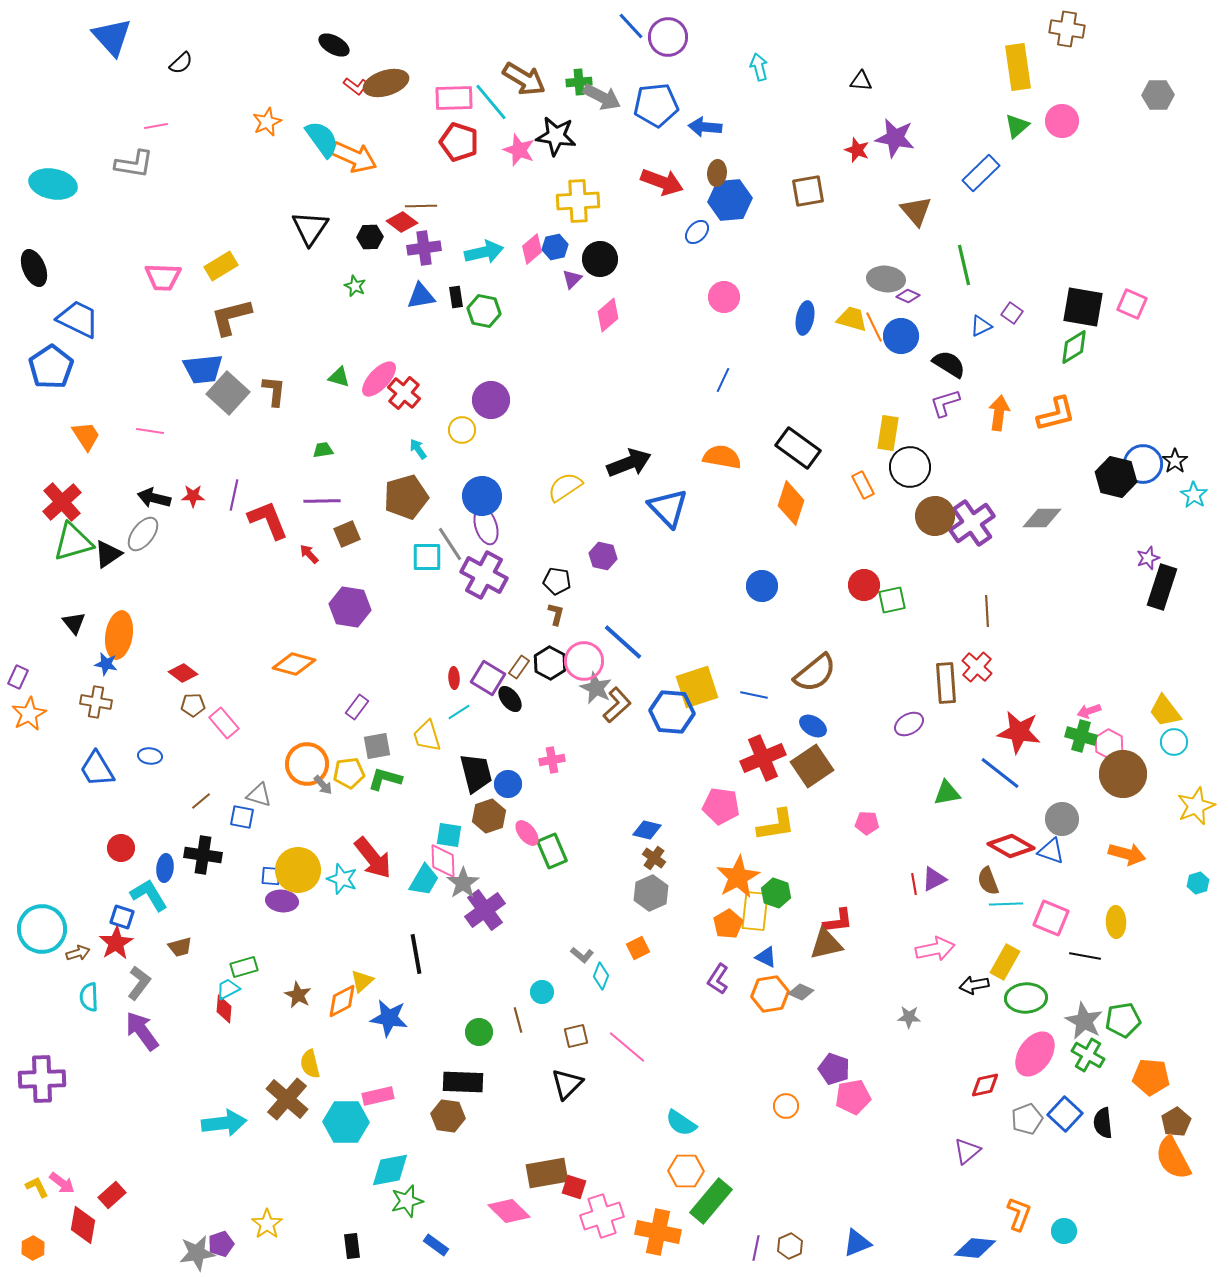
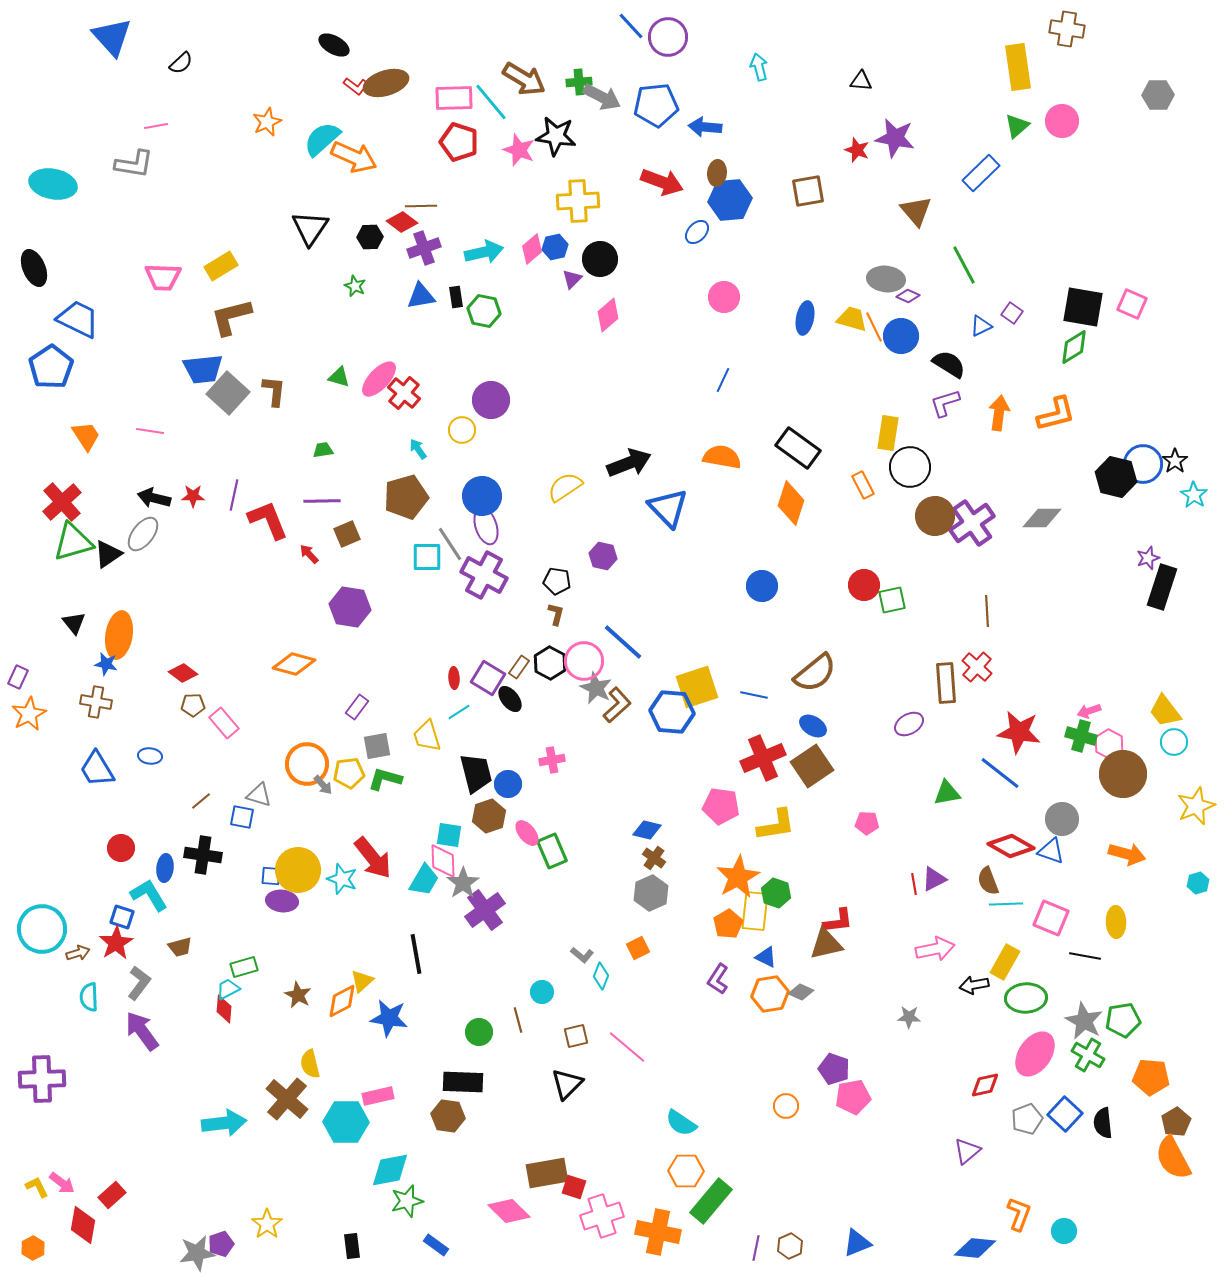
cyan semicircle at (322, 139): rotated 96 degrees counterclockwise
purple cross at (424, 248): rotated 12 degrees counterclockwise
green line at (964, 265): rotated 15 degrees counterclockwise
